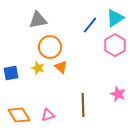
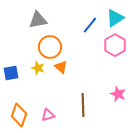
orange diamond: rotated 50 degrees clockwise
